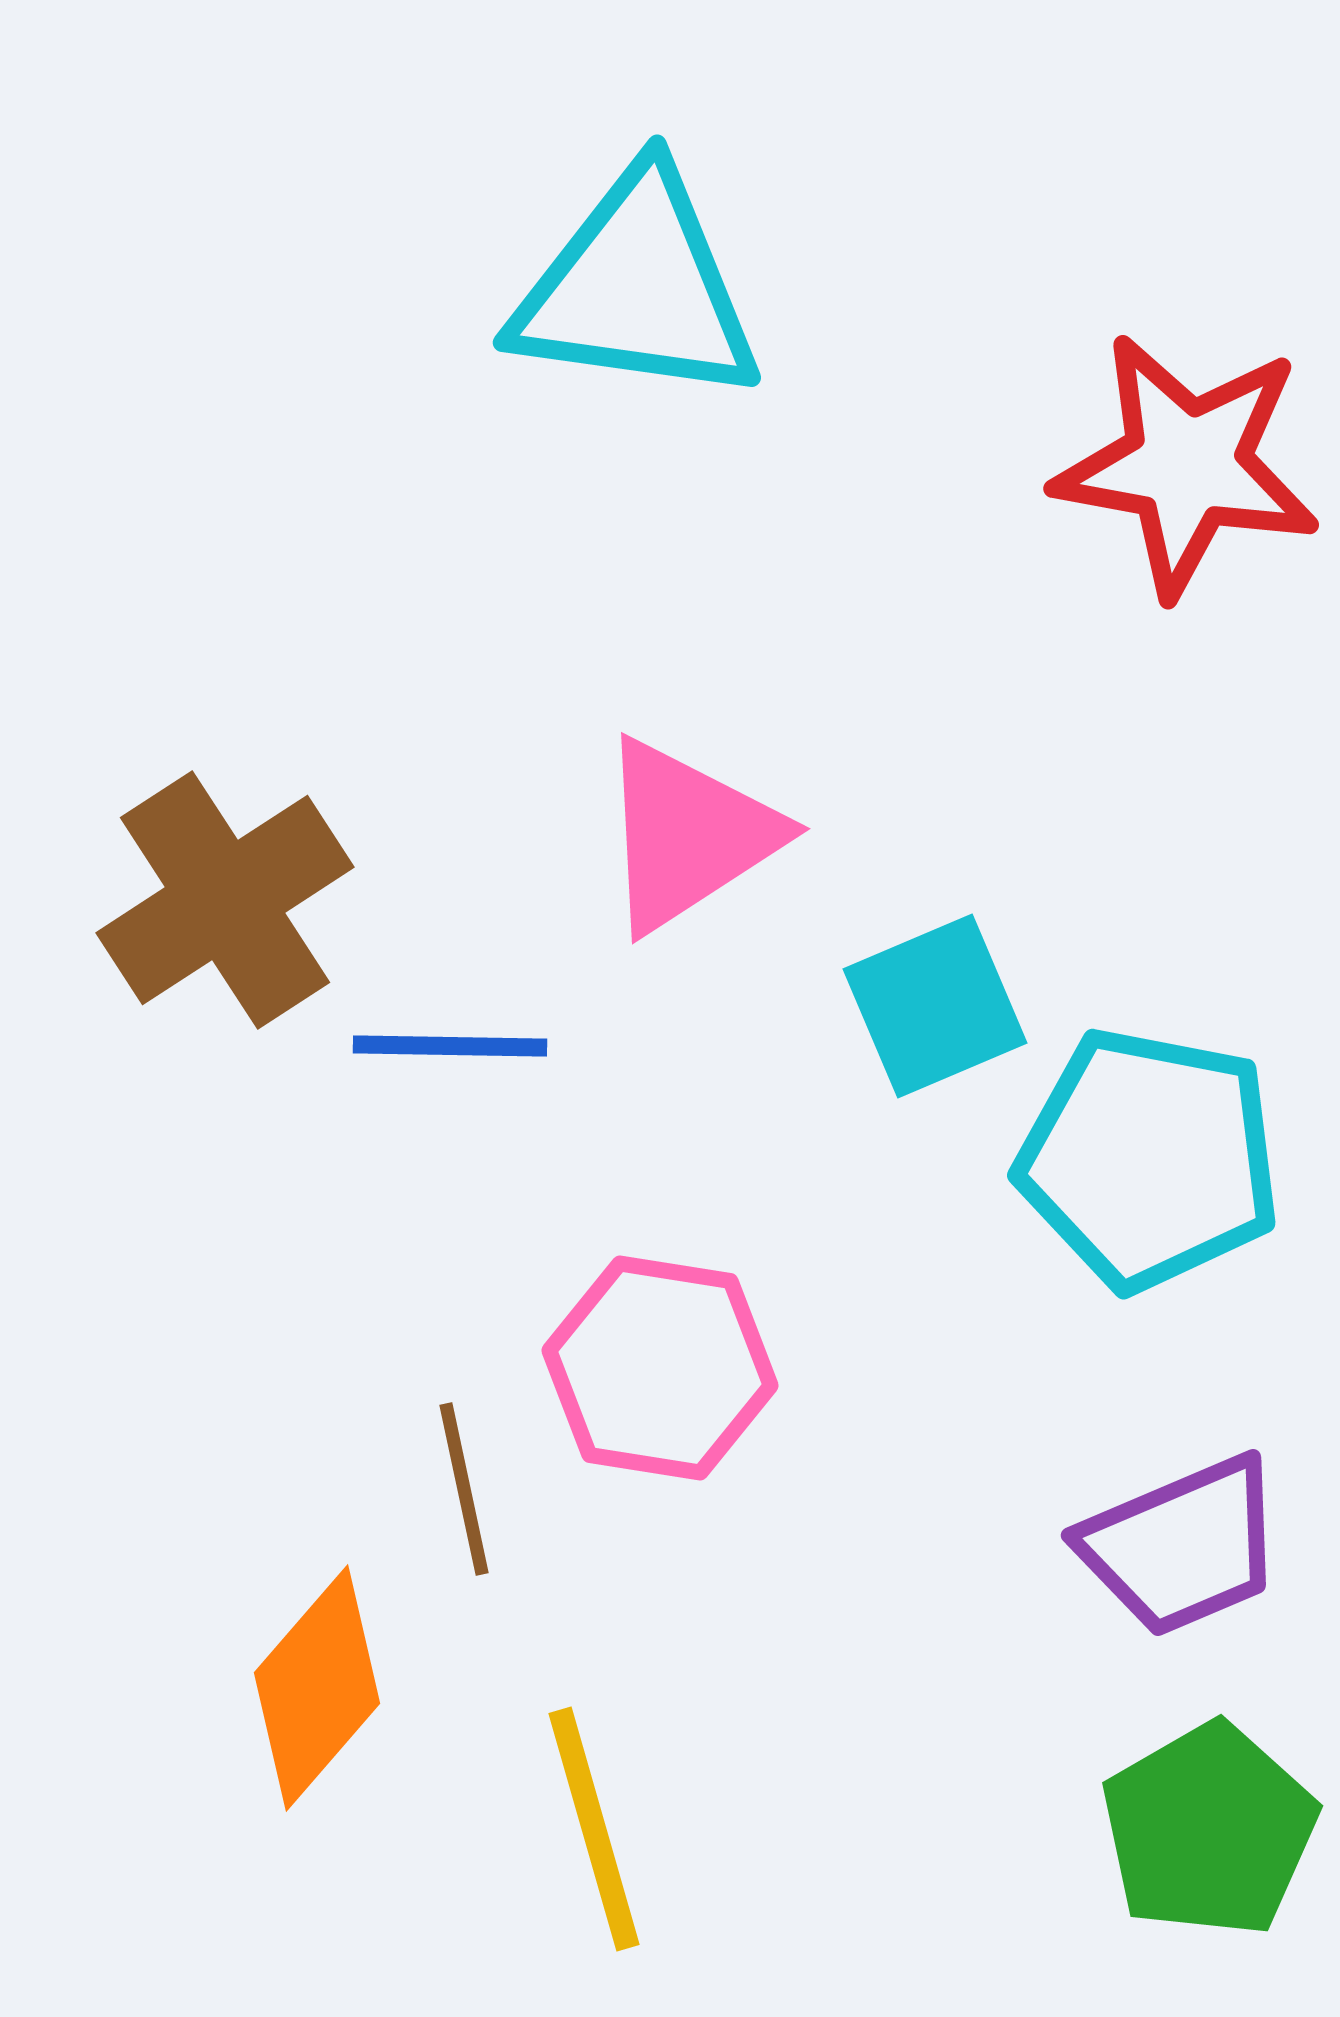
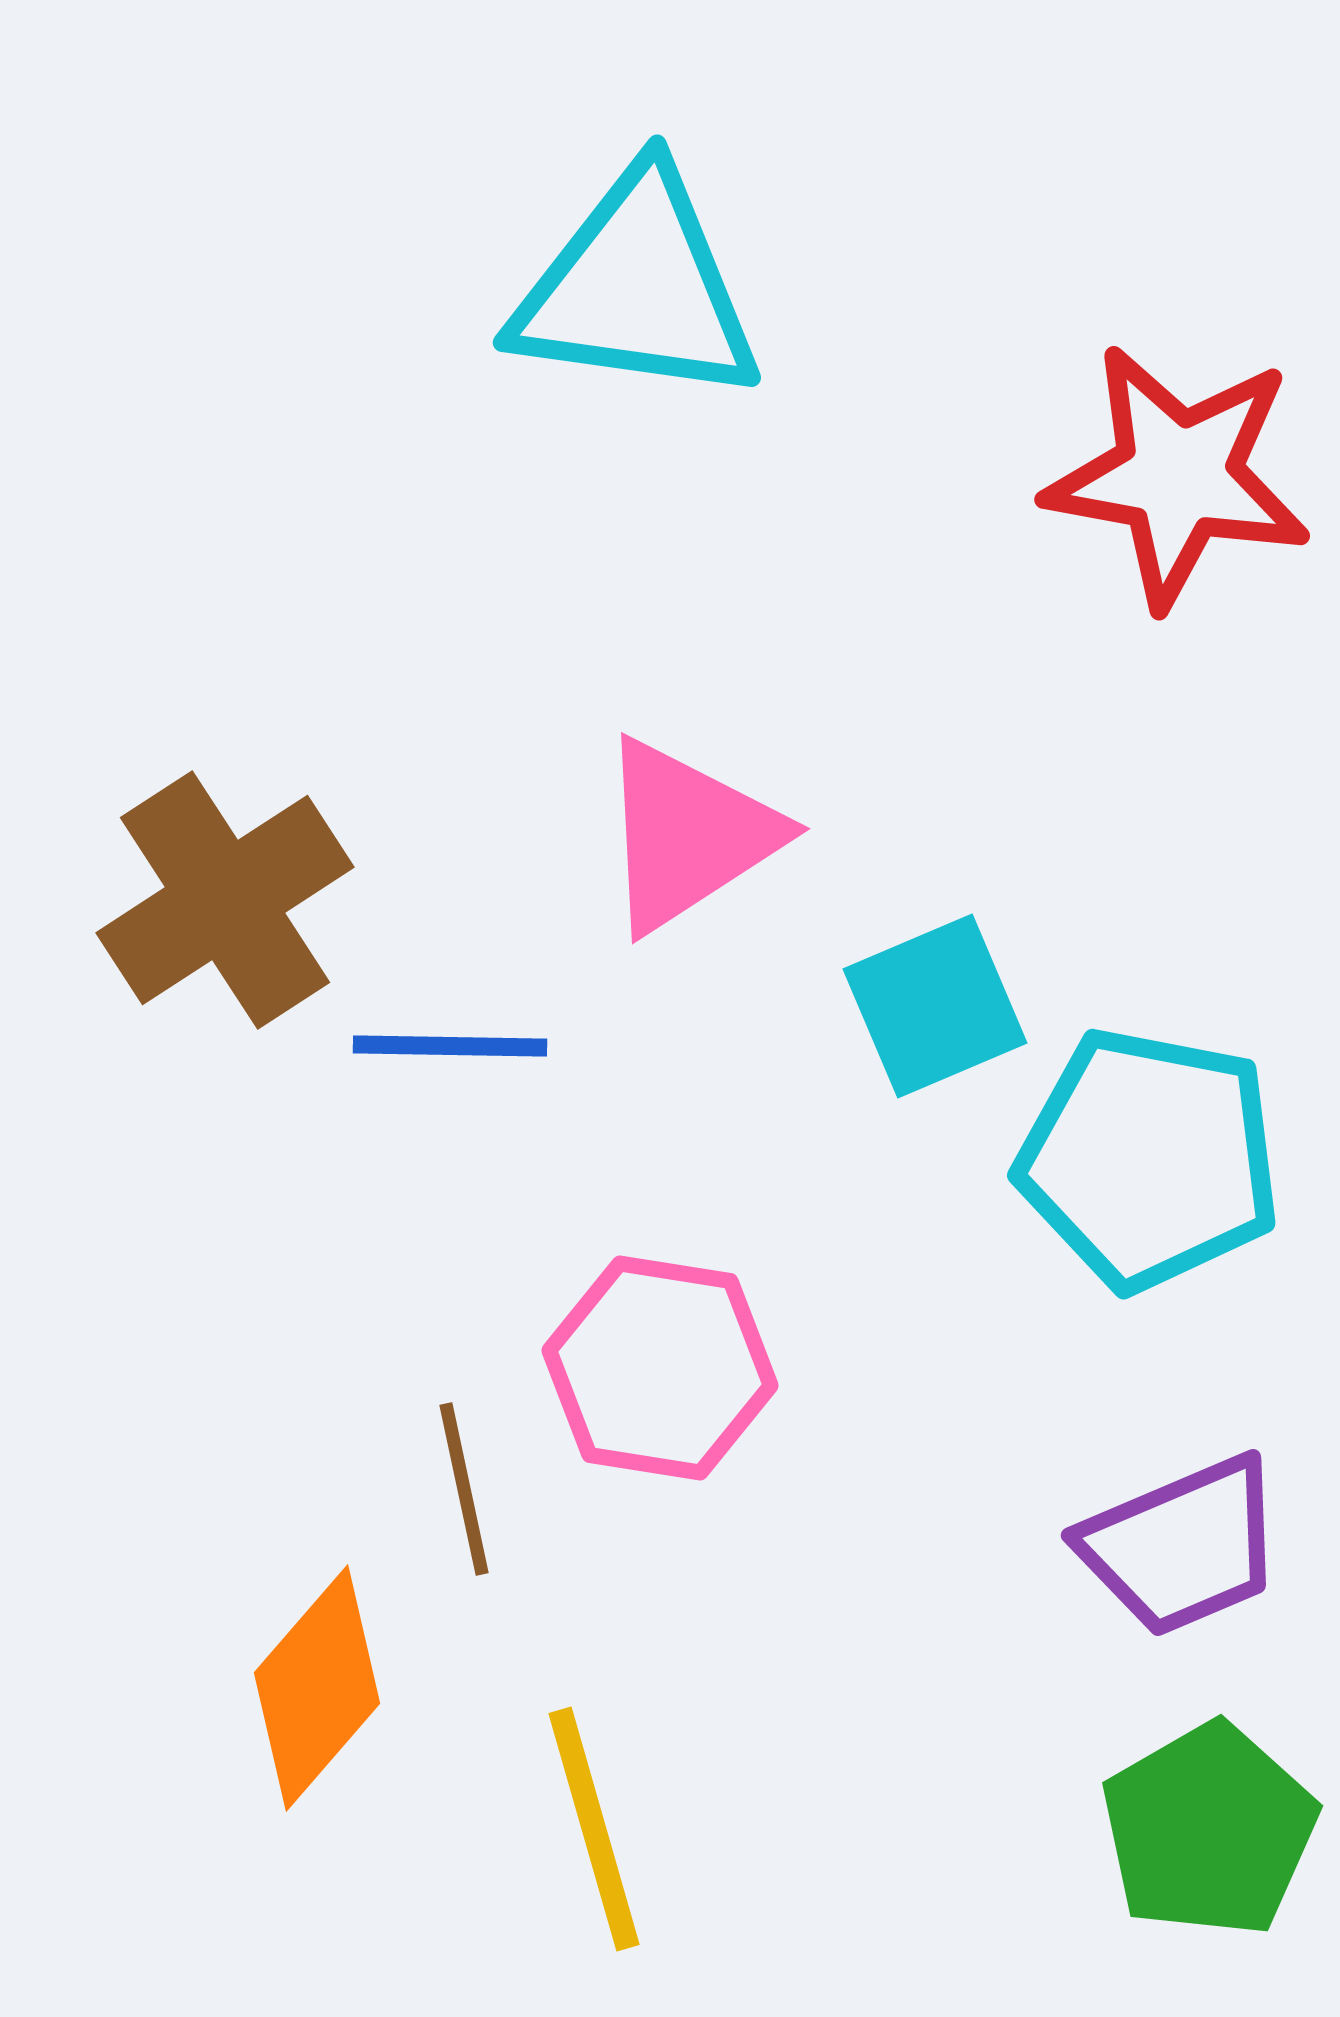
red star: moved 9 px left, 11 px down
